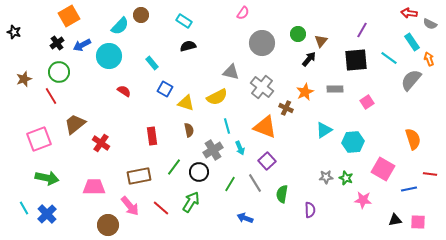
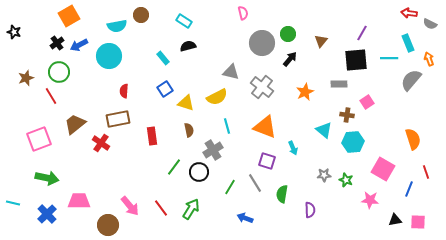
pink semicircle at (243, 13): rotated 48 degrees counterclockwise
cyan semicircle at (120, 26): moved 3 px left; rotated 36 degrees clockwise
purple line at (362, 30): moved 3 px down
green circle at (298, 34): moved 10 px left
cyan rectangle at (412, 42): moved 4 px left, 1 px down; rotated 12 degrees clockwise
blue arrow at (82, 45): moved 3 px left
cyan line at (389, 58): rotated 36 degrees counterclockwise
black arrow at (309, 59): moved 19 px left
cyan rectangle at (152, 63): moved 11 px right, 5 px up
brown star at (24, 79): moved 2 px right, 1 px up
blue square at (165, 89): rotated 28 degrees clockwise
gray rectangle at (335, 89): moved 4 px right, 5 px up
red semicircle at (124, 91): rotated 120 degrees counterclockwise
brown cross at (286, 108): moved 61 px right, 7 px down; rotated 16 degrees counterclockwise
cyan triangle at (324, 130): rotated 48 degrees counterclockwise
cyan arrow at (240, 148): moved 53 px right
purple square at (267, 161): rotated 30 degrees counterclockwise
red line at (430, 174): moved 4 px left, 2 px up; rotated 64 degrees clockwise
brown rectangle at (139, 176): moved 21 px left, 57 px up
gray star at (326, 177): moved 2 px left, 2 px up
green star at (346, 178): moved 2 px down
green line at (230, 184): moved 3 px down
pink trapezoid at (94, 187): moved 15 px left, 14 px down
blue line at (409, 189): rotated 56 degrees counterclockwise
pink star at (363, 200): moved 7 px right
green arrow at (191, 202): moved 7 px down
cyan line at (24, 208): moved 11 px left, 5 px up; rotated 48 degrees counterclockwise
red line at (161, 208): rotated 12 degrees clockwise
